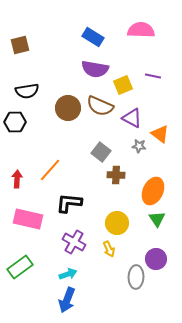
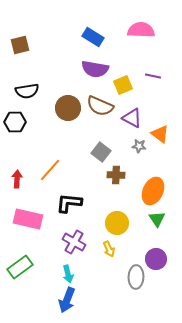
cyan arrow: rotated 96 degrees clockwise
